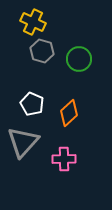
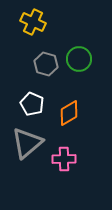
gray hexagon: moved 4 px right, 13 px down
orange diamond: rotated 12 degrees clockwise
gray triangle: moved 4 px right, 1 px down; rotated 8 degrees clockwise
